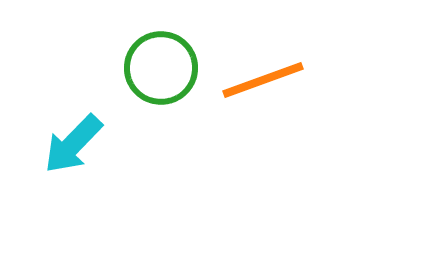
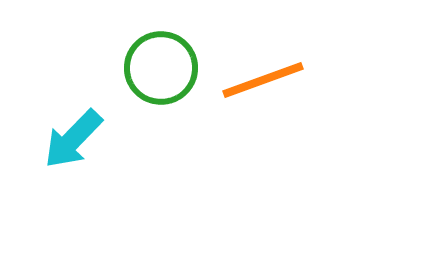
cyan arrow: moved 5 px up
